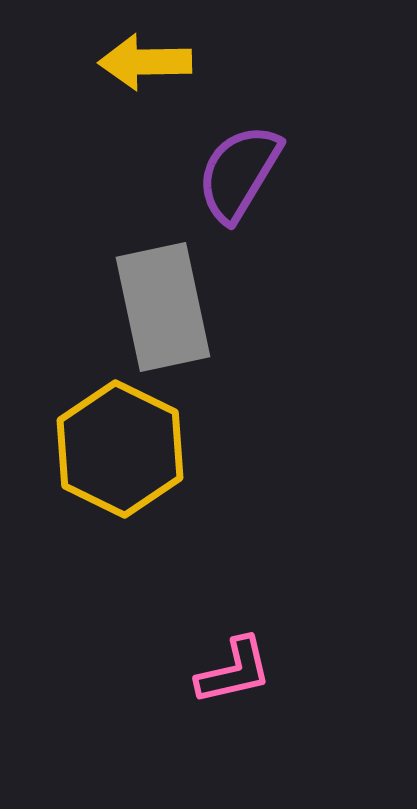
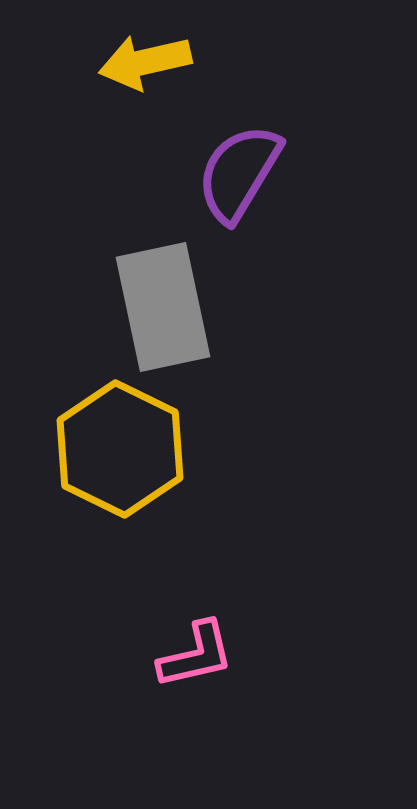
yellow arrow: rotated 12 degrees counterclockwise
pink L-shape: moved 38 px left, 16 px up
